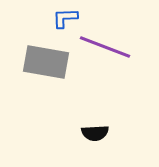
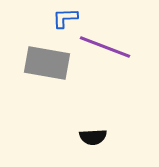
gray rectangle: moved 1 px right, 1 px down
black semicircle: moved 2 px left, 4 px down
